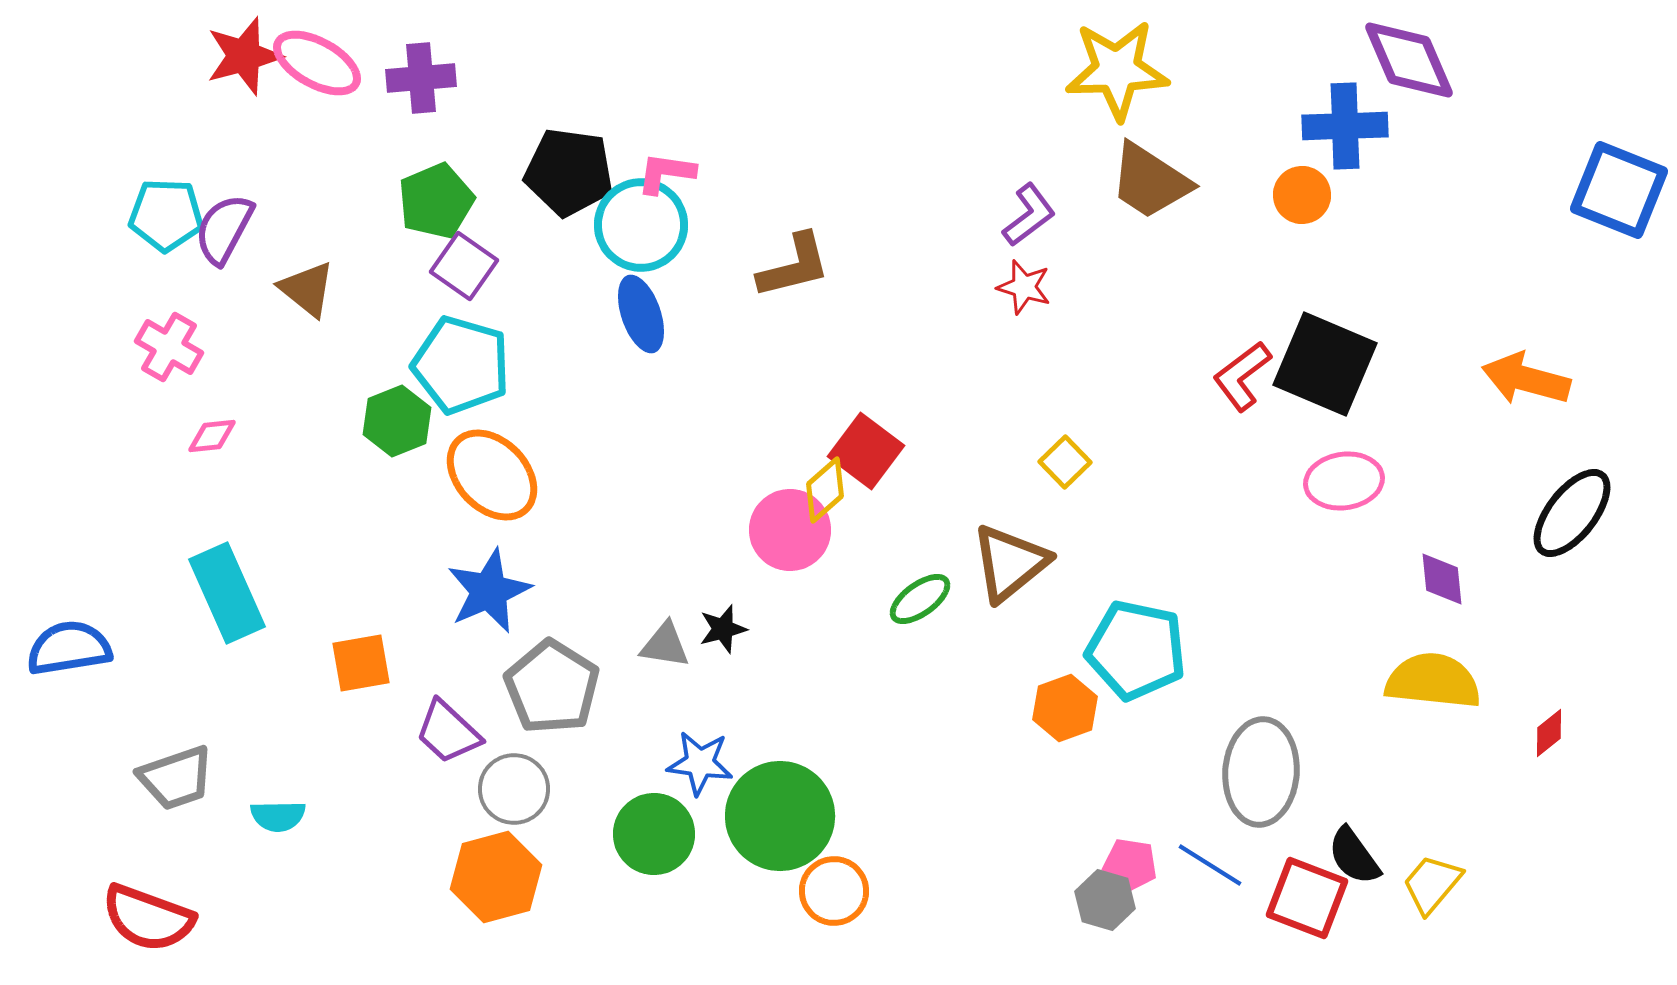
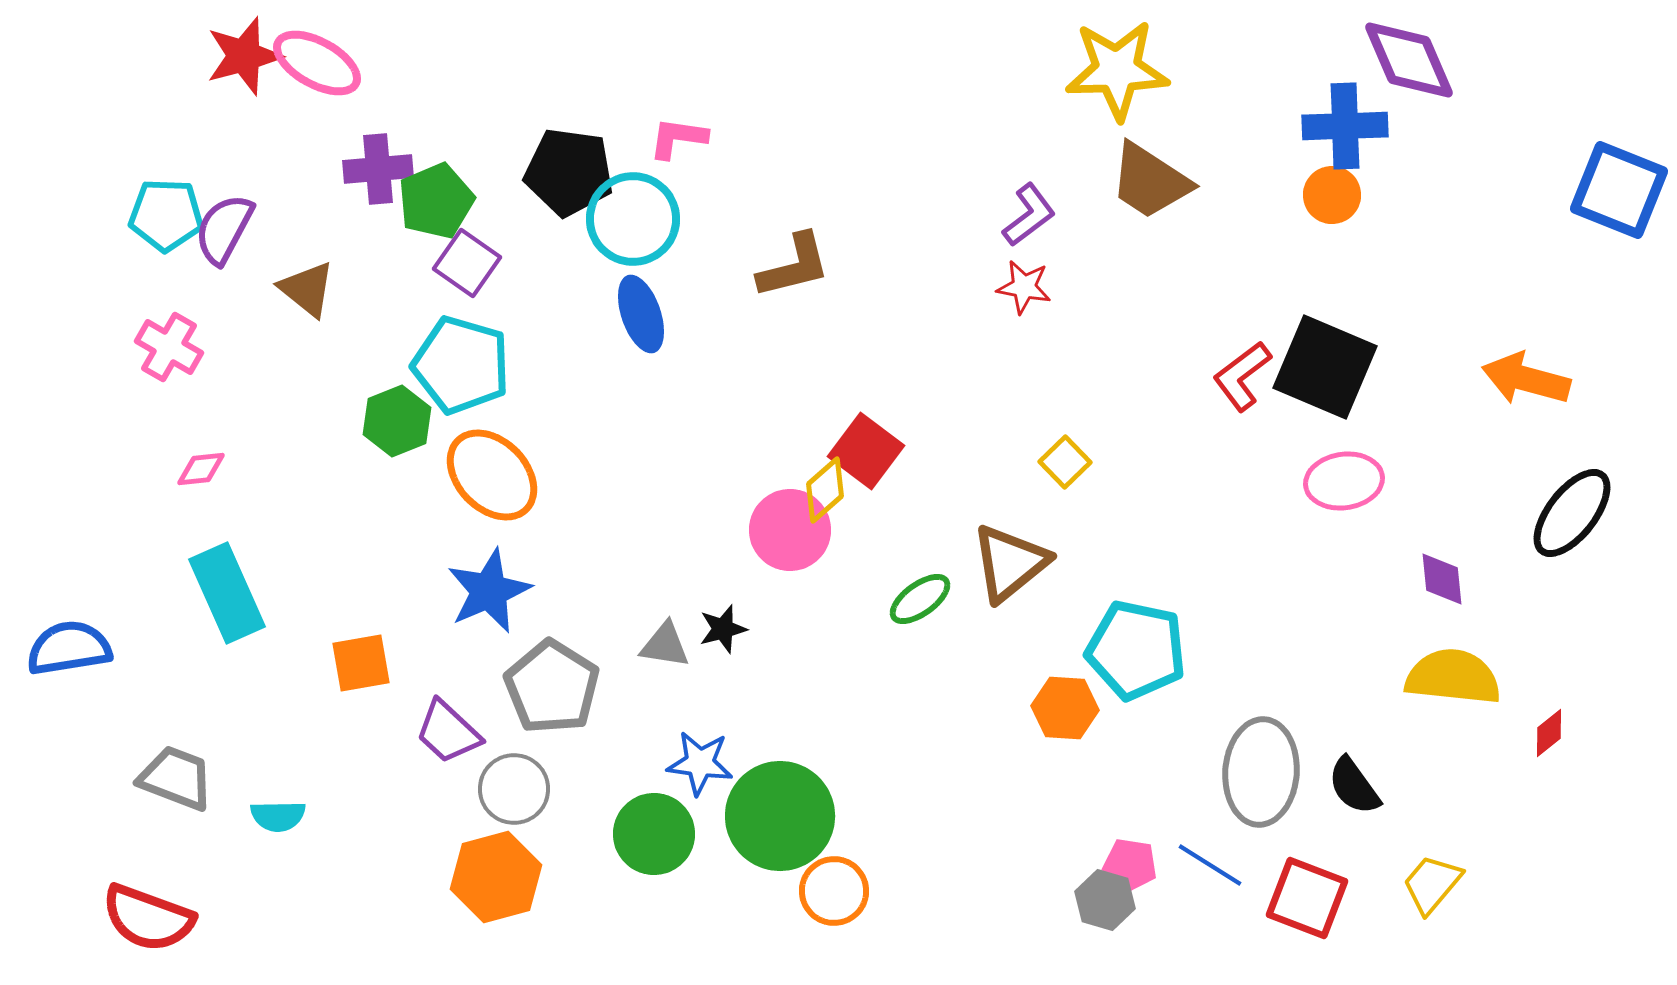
purple cross at (421, 78): moved 43 px left, 91 px down
pink L-shape at (666, 173): moved 12 px right, 35 px up
orange circle at (1302, 195): moved 30 px right
cyan circle at (641, 225): moved 8 px left, 6 px up
purple square at (464, 266): moved 3 px right, 3 px up
red star at (1024, 287): rotated 6 degrees counterclockwise
black square at (1325, 364): moved 3 px down
pink diamond at (212, 436): moved 11 px left, 33 px down
yellow semicircle at (1433, 681): moved 20 px right, 4 px up
orange hexagon at (1065, 708): rotated 24 degrees clockwise
gray trapezoid at (176, 778): rotated 140 degrees counterclockwise
black semicircle at (1354, 856): moved 70 px up
